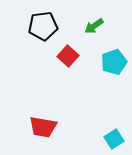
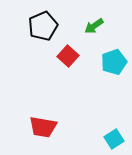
black pentagon: rotated 16 degrees counterclockwise
